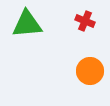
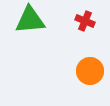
green triangle: moved 3 px right, 4 px up
